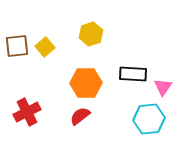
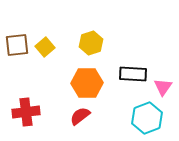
yellow hexagon: moved 9 px down
brown square: moved 1 px up
orange hexagon: moved 1 px right
red cross: moved 1 px left; rotated 20 degrees clockwise
cyan hexagon: moved 2 px left, 1 px up; rotated 16 degrees counterclockwise
